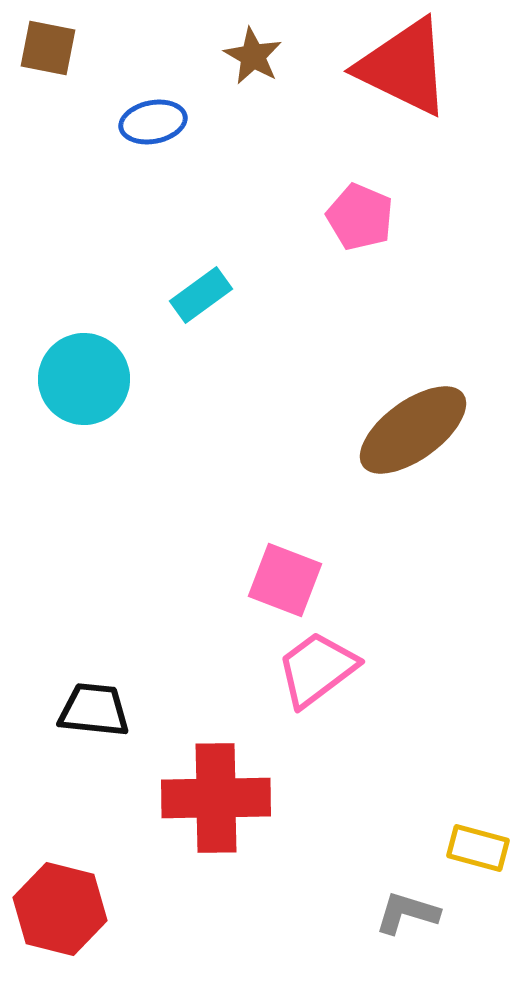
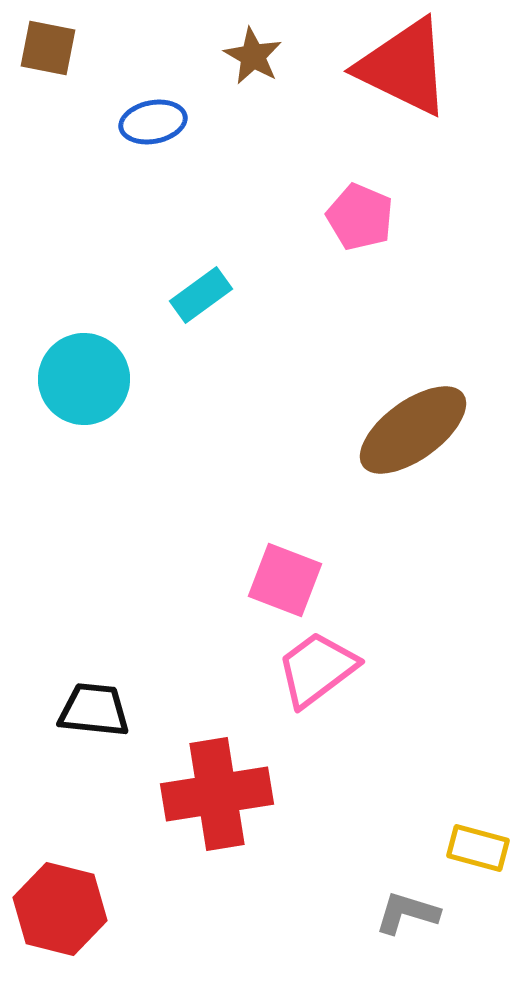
red cross: moved 1 px right, 4 px up; rotated 8 degrees counterclockwise
